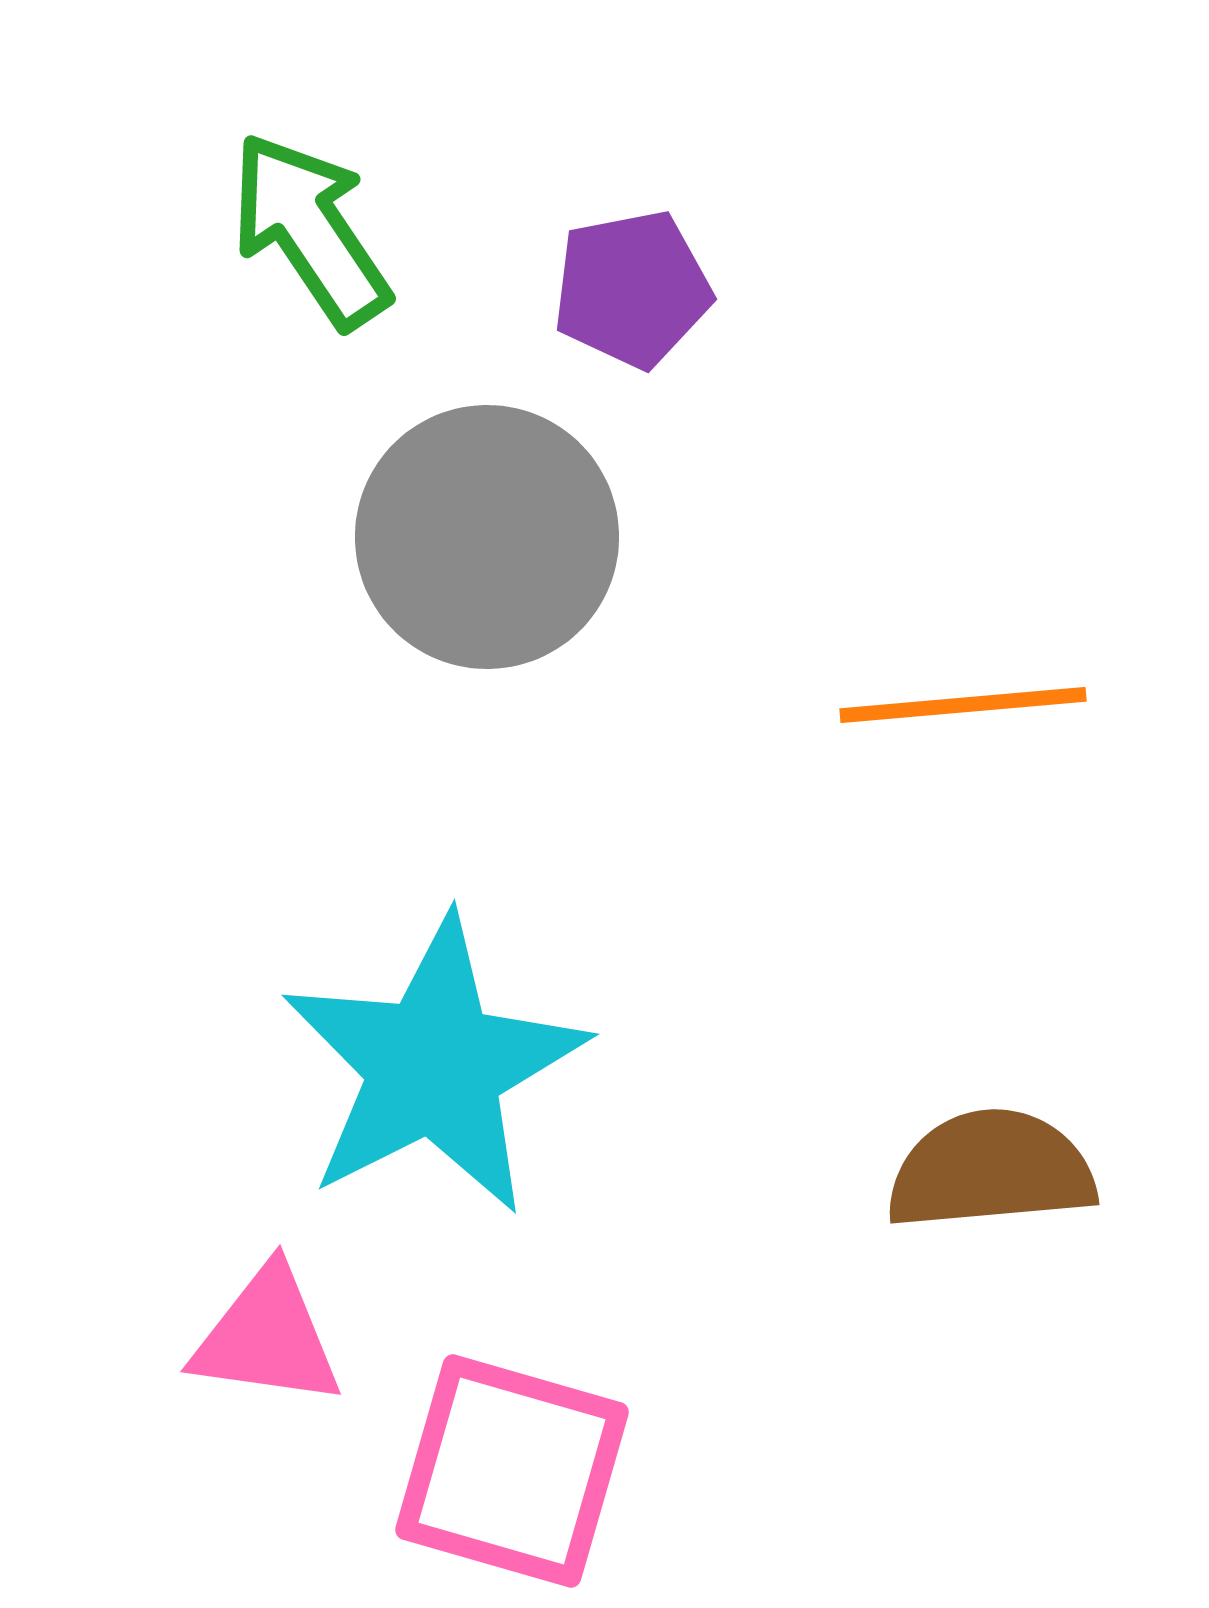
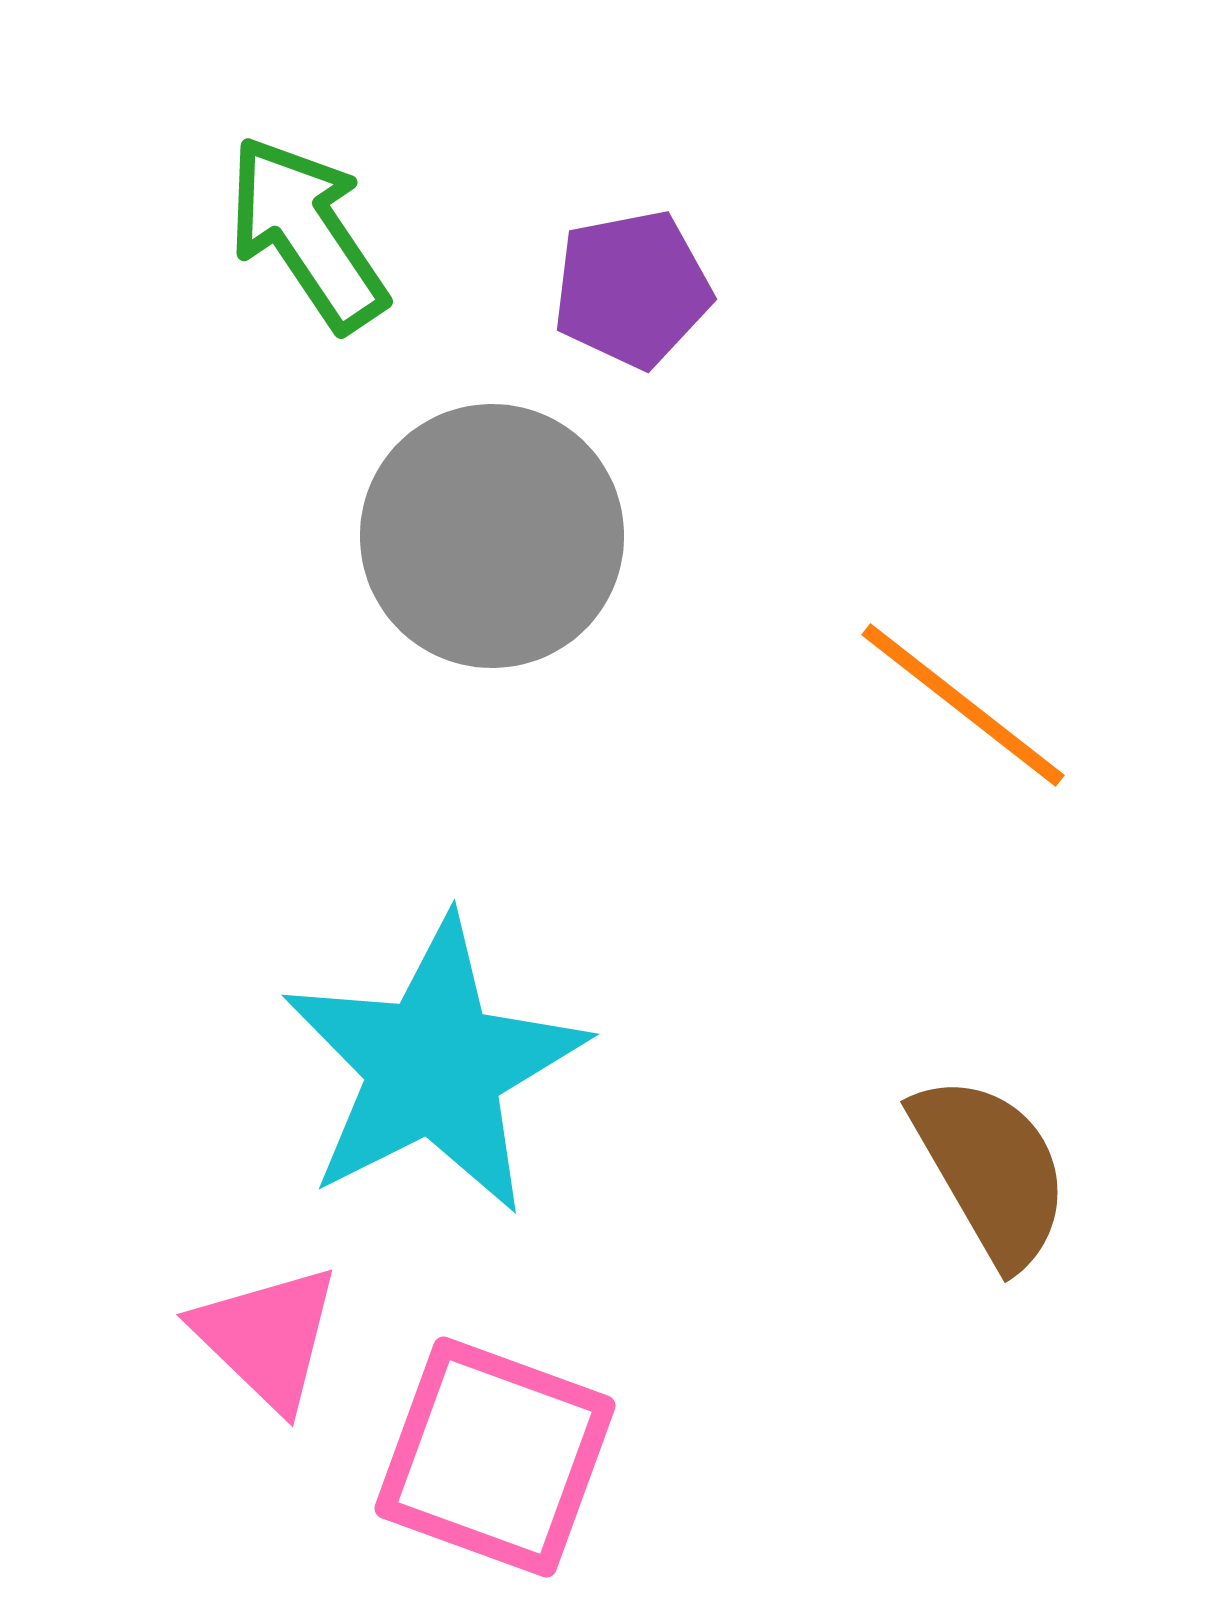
green arrow: moved 3 px left, 3 px down
gray circle: moved 5 px right, 1 px up
orange line: rotated 43 degrees clockwise
brown semicircle: rotated 65 degrees clockwise
pink triangle: rotated 36 degrees clockwise
pink square: moved 17 px left, 14 px up; rotated 4 degrees clockwise
